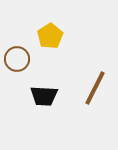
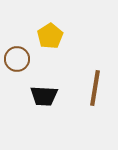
brown line: rotated 18 degrees counterclockwise
